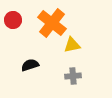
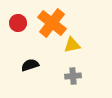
red circle: moved 5 px right, 3 px down
